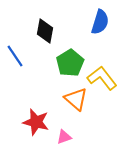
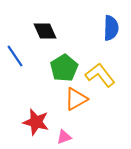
blue semicircle: moved 11 px right, 6 px down; rotated 15 degrees counterclockwise
black diamond: rotated 35 degrees counterclockwise
green pentagon: moved 6 px left, 5 px down
yellow L-shape: moved 2 px left, 3 px up
orange triangle: rotated 50 degrees clockwise
